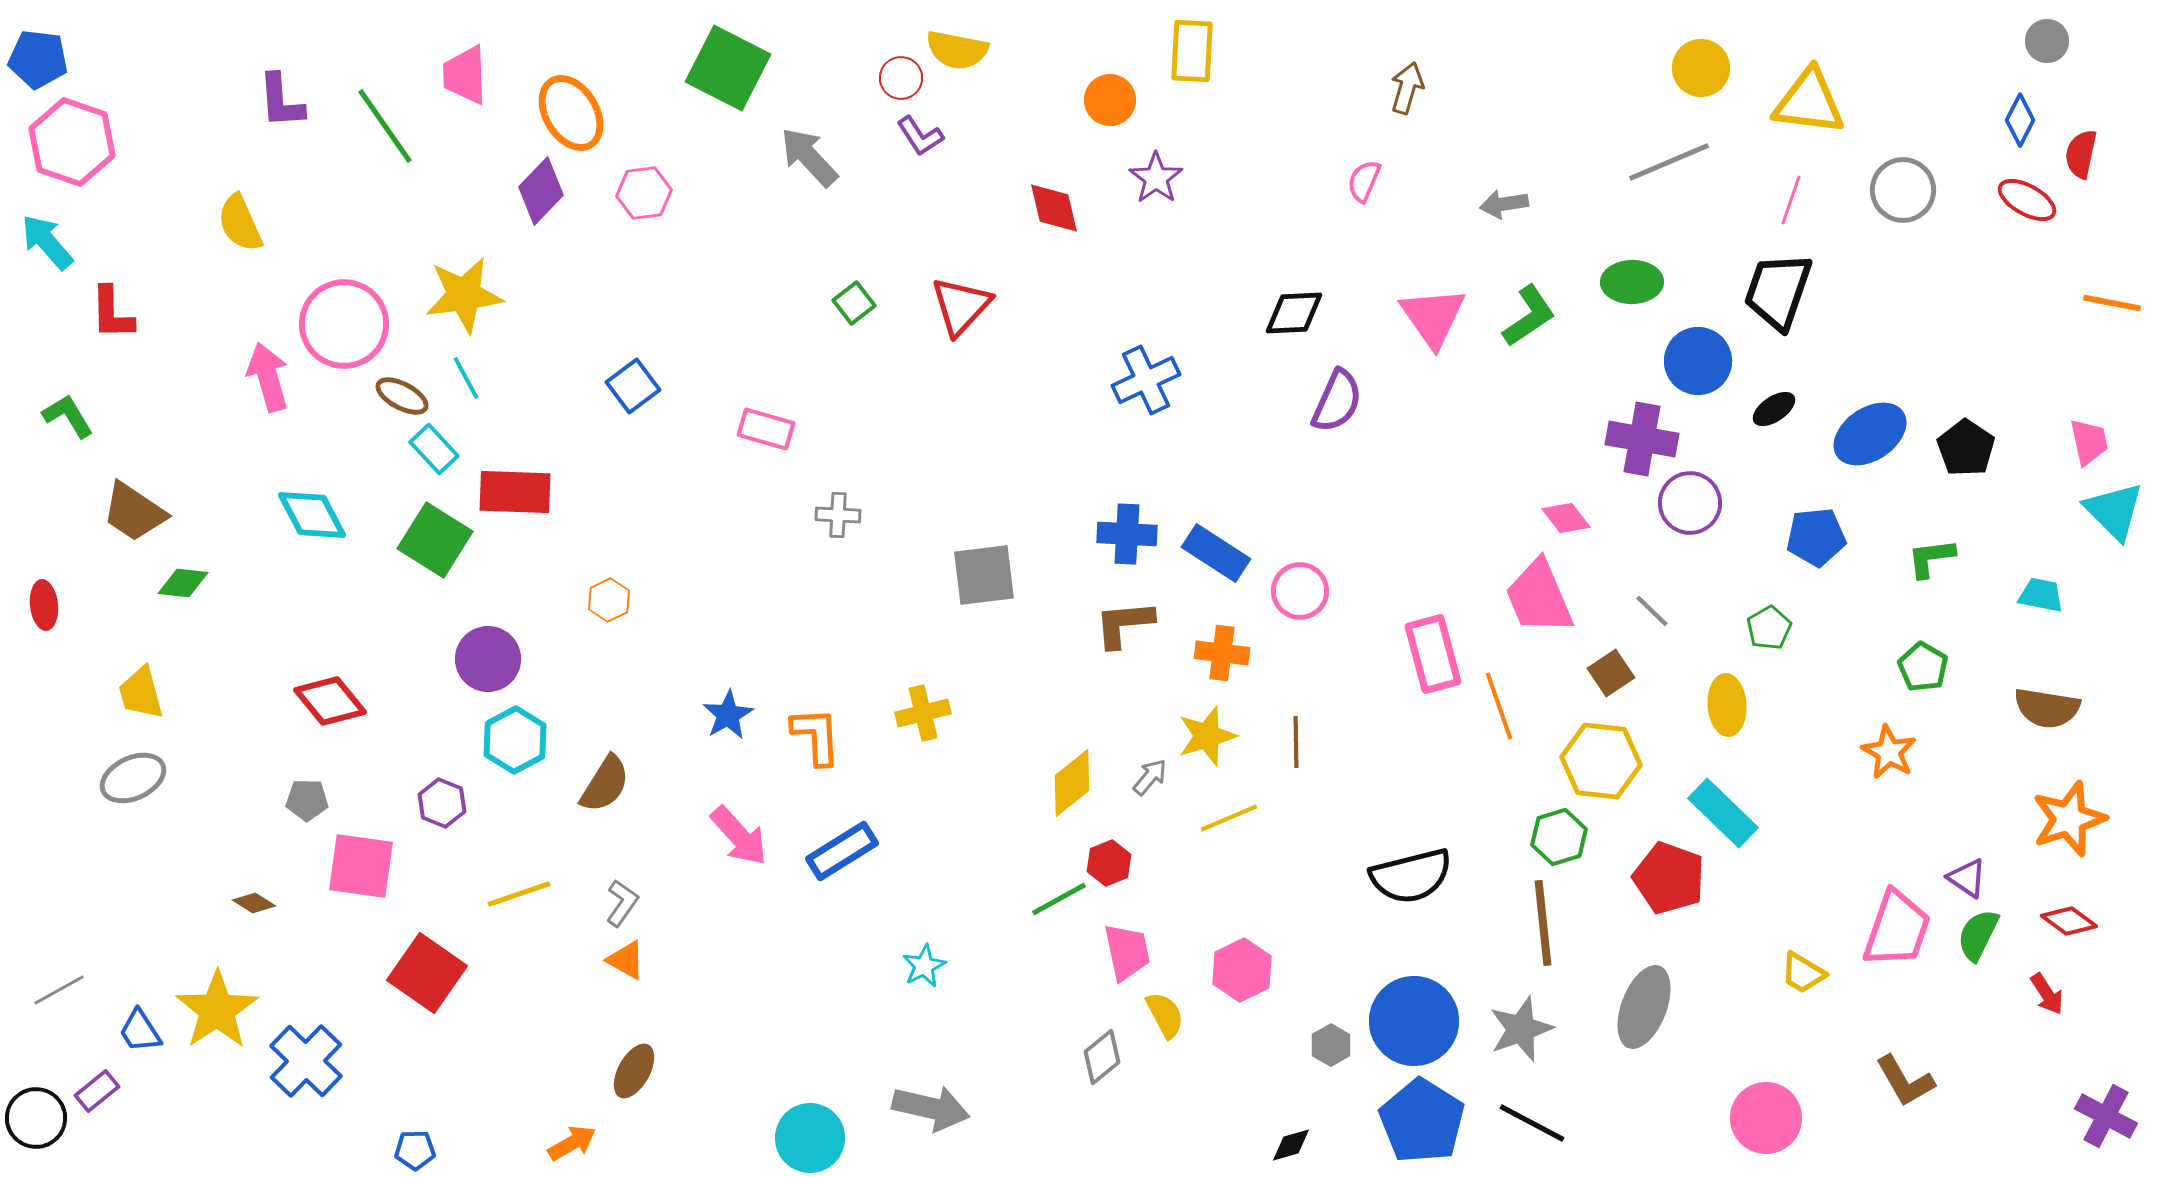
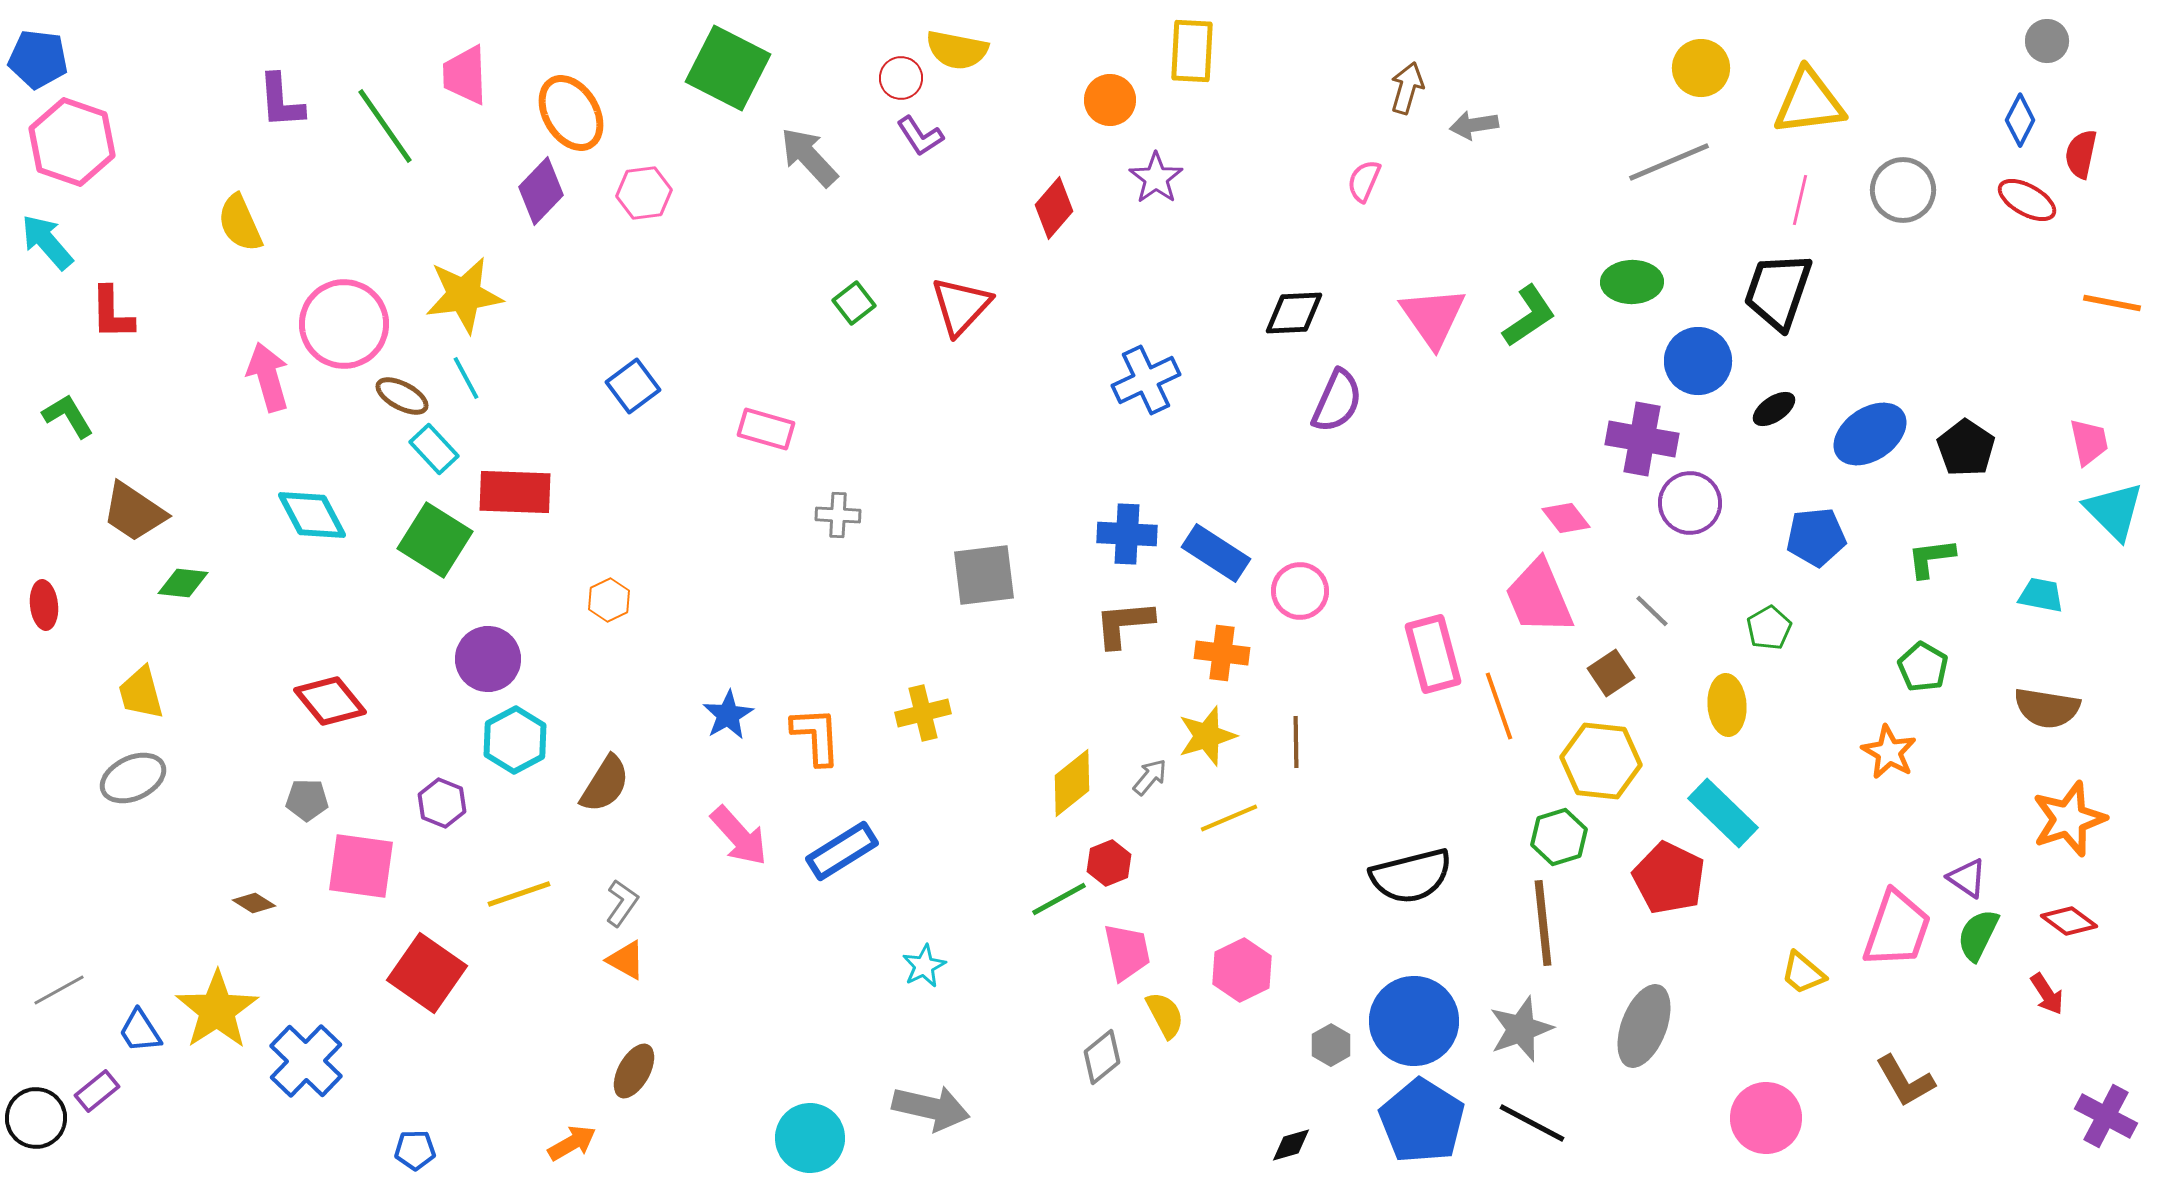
yellow triangle at (1809, 102): rotated 14 degrees counterclockwise
pink line at (1791, 200): moved 9 px right; rotated 6 degrees counterclockwise
gray arrow at (1504, 204): moved 30 px left, 79 px up
red diamond at (1054, 208): rotated 54 degrees clockwise
red pentagon at (1669, 878): rotated 6 degrees clockwise
yellow trapezoid at (1803, 973): rotated 9 degrees clockwise
gray ellipse at (1644, 1007): moved 19 px down
